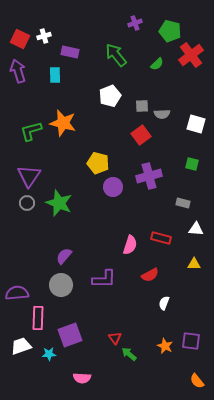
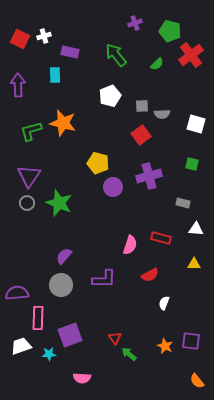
purple arrow at (18, 71): moved 14 px down; rotated 15 degrees clockwise
